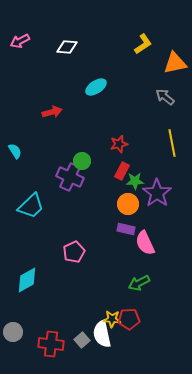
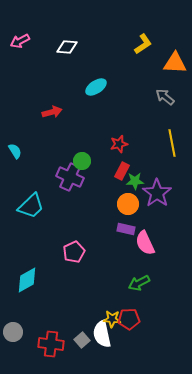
orange triangle: rotated 15 degrees clockwise
